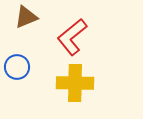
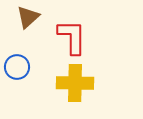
brown triangle: moved 2 px right; rotated 20 degrees counterclockwise
red L-shape: rotated 129 degrees clockwise
